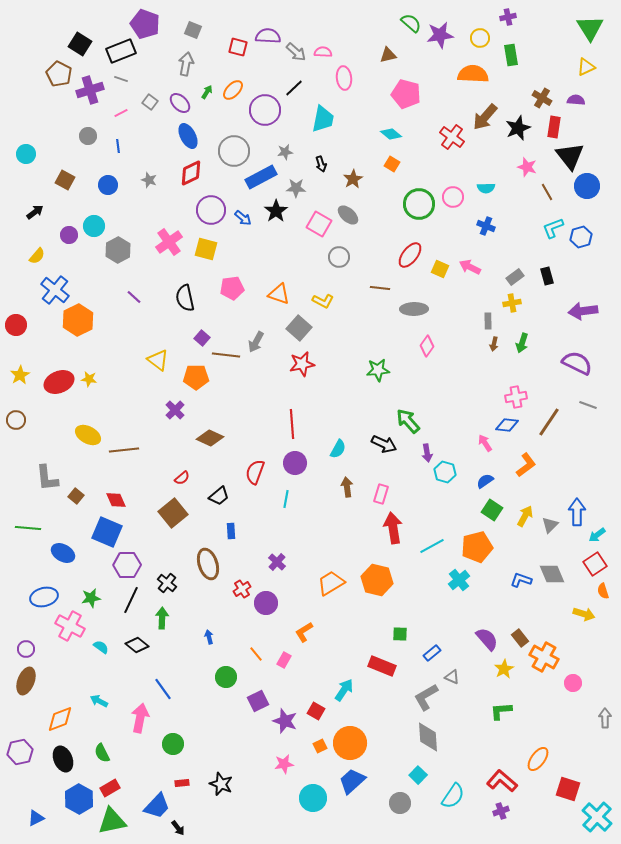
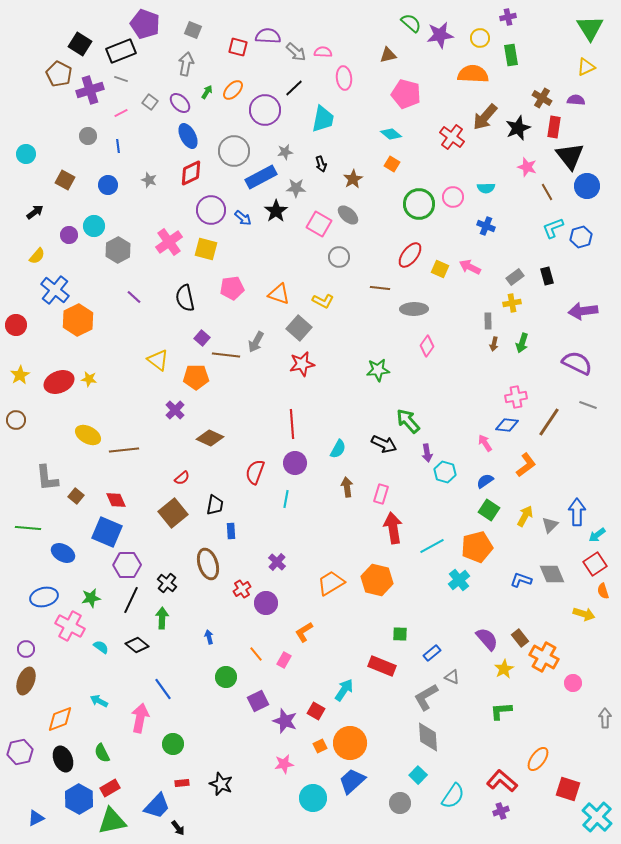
black trapezoid at (219, 496): moved 4 px left, 9 px down; rotated 40 degrees counterclockwise
green square at (492, 510): moved 3 px left
